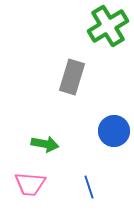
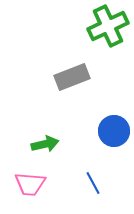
green cross: rotated 6 degrees clockwise
gray rectangle: rotated 52 degrees clockwise
green arrow: rotated 24 degrees counterclockwise
blue line: moved 4 px right, 4 px up; rotated 10 degrees counterclockwise
